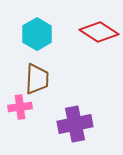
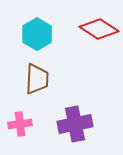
red diamond: moved 3 px up
pink cross: moved 17 px down
